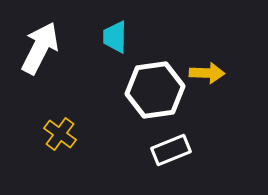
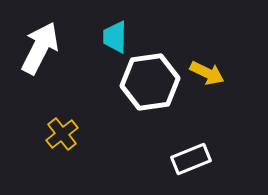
yellow arrow: rotated 24 degrees clockwise
white hexagon: moved 5 px left, 8 px up
yellow cross: moved 2 px right; rotated 16 degrees clockwise
white rectangle: moved 20 px right, 9 px down
